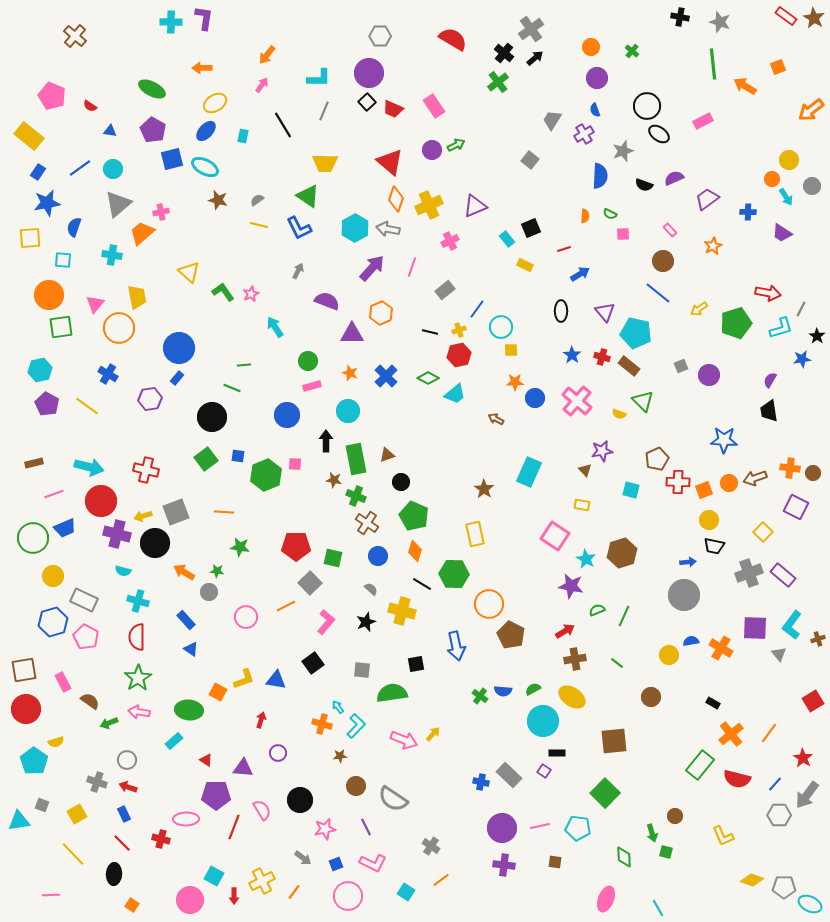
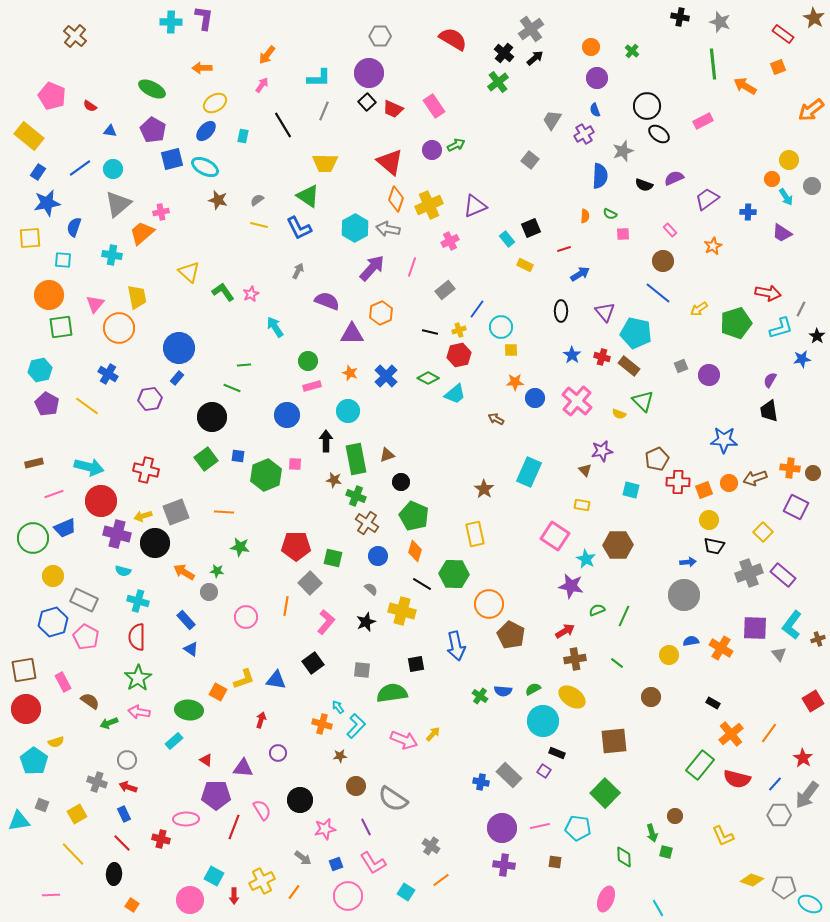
red rectangle at (786, 16): moved 3 px left, 18 px down
brown hexagon at (622, 553): moved 4 px left, 8 px up; rotated 16 degrees clockwise
orange line at (286, 606): rotated 54 degrees counterclockwise
black rectangle at (557, 753): rotated 21 degrees clockwise
pink L-shape at (373, 863): rotated 32 degrees clockwise
